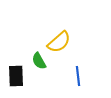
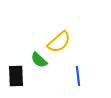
green semicircle: moved 1 px up; rotated 18 degrees counterclockwise
